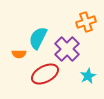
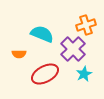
orange cross: moved 3 px down
cyan semicircle: moved 4 px right, 4 px up; rotated 85 degrees clockwise
purple cross: moved 6 px right
cyan star: moved 4 px left, 2 px up
